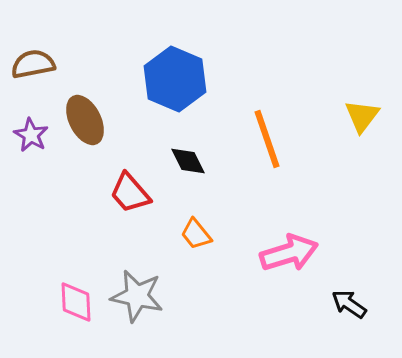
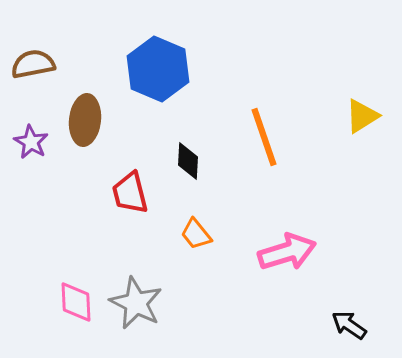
blue hexagon: moved 17 px left, 10 px up
yellow triangle: rotated 21 degrees clockwise
brown ellipse: rotated 33 degrees clockwise
purple star: moved 7 px down
orange line: moved 3 px left, 2 px up
black diamond: rotated 30 degrees clockwise
red trapezoid: rotated 27 degrees clockwise
pink arrow: moved 2 px left, 1 px up
gray star: moved 1 px left, 7 px down; rotated 14 degrees clockwise
black arrow: moved 21 px down
